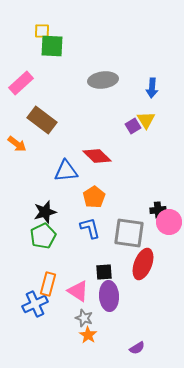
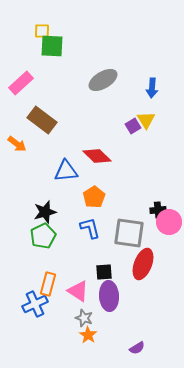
gray ellipse: rotated 24 degrees counterclockwise
